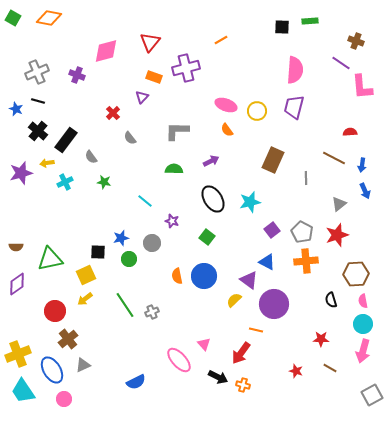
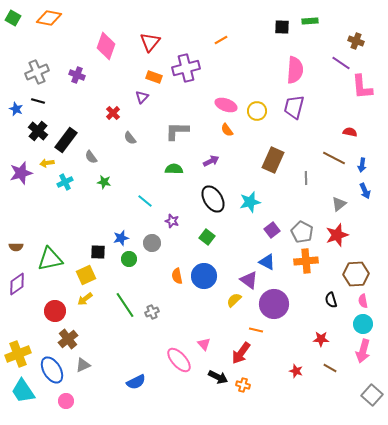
pink diamond at (106, 51): moved 5 px up; rotated 56 degrees counterclockwise
red semicircle at (350, 132): rotated 16 degrees clockwise
gray square at (372, 395): rotated 20 degrees counterclockwise
pink circle at (64, 399): moved 2 px right, 2 px down
